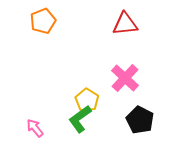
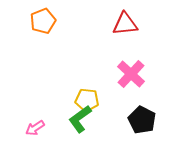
pink cross: moved 6 px right, 4 px up
yellow pentagon: rotated 25 degrees counterclockwise
black pentagon: moved 2 px right
pink arrow: rotated 84 degrees counterclockwise
